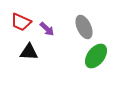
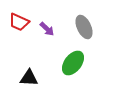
red trapezoid: moved 2 px left
black triangle: moved 26 px down
green ellipse: moved 23 px left, 7 px down
